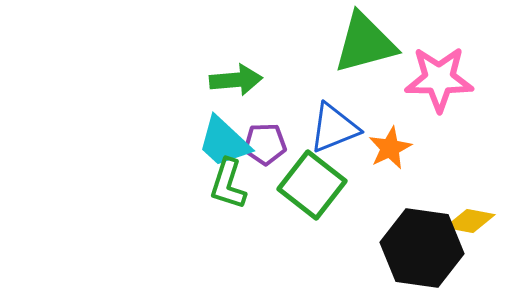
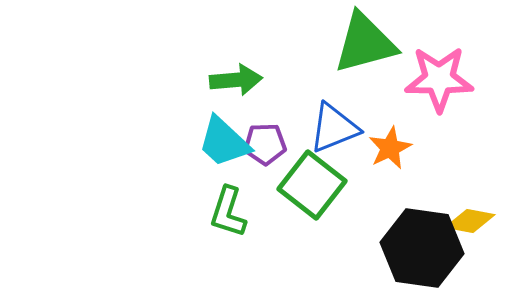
green L-shape: moved 28 px down
